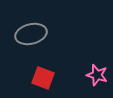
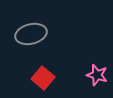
red square: rotated 20 degrees clockwise
